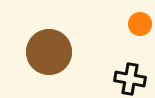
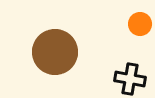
brown circle: moved 6 px right
